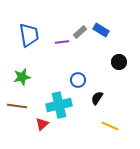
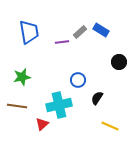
blue trapezoid: moved 3 px up
